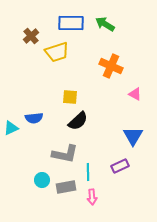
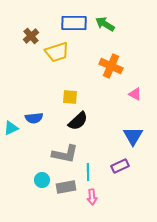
blue rectangle: moved 3 px right
